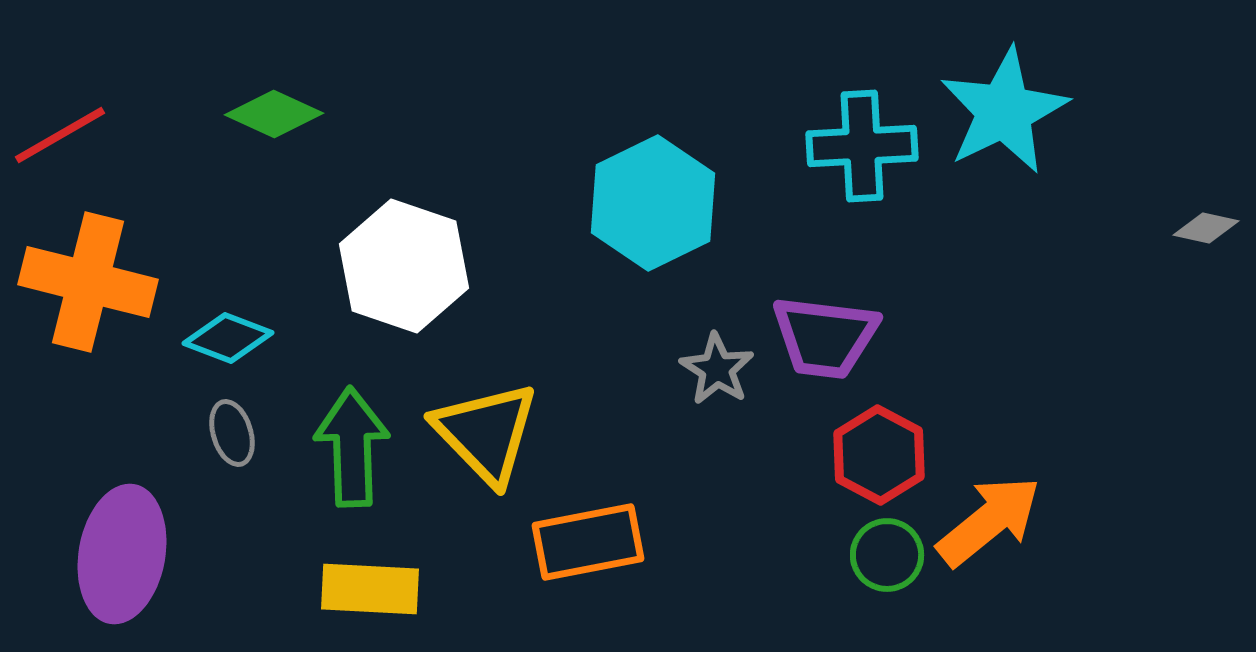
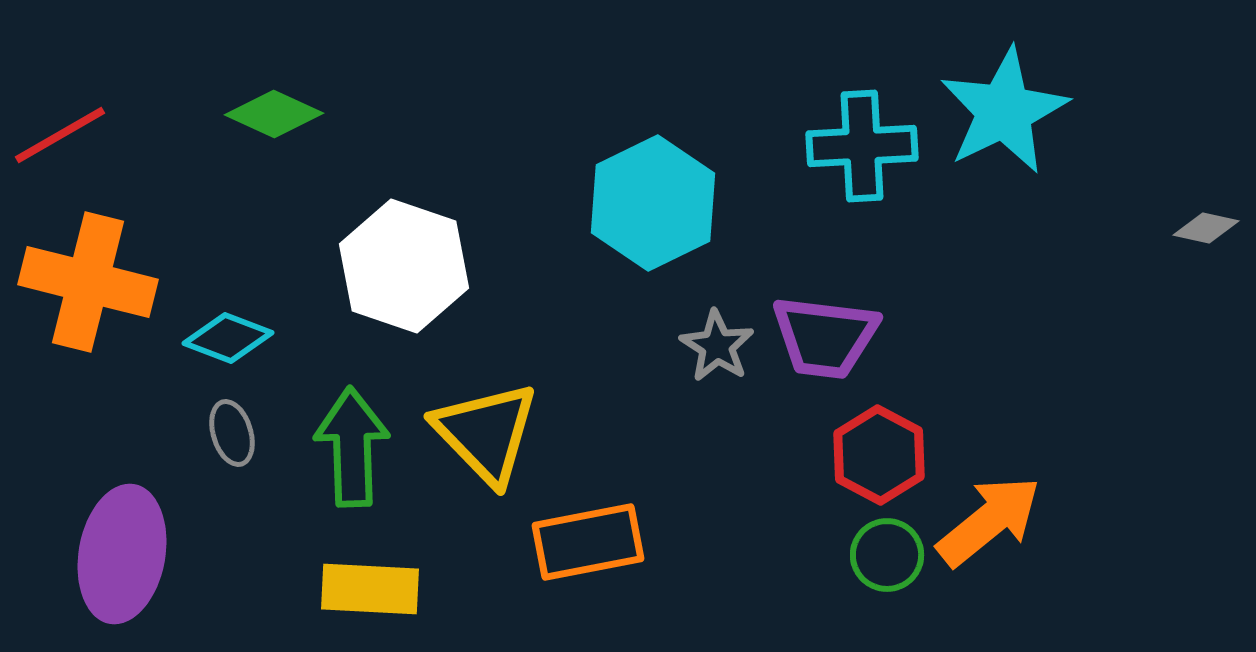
gray star: moved 23 px up
